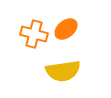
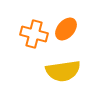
orange ellipse: rotated 10 degrees counterclockwise
